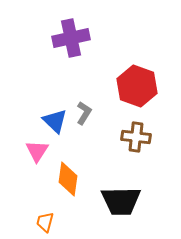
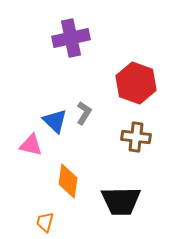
red hexagon: moved 1 px left, 3 px up
pink triangle: moved 6 px left, 6 px up; rotated 50 degrees counterclockwise
orange diamond: moved 2 px down
